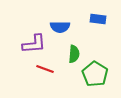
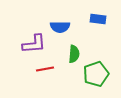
red line: rotated 30 degrees counterclockwise
green pentagon: moved 1 px right; rotated 20 degrees clockwise
